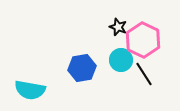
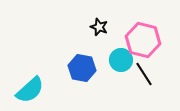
black star: moved 19 px left
pink hexagon: rotated 12 degrees counterclockwise
blue hexagon: rotated 20 degrees clockwise
cyan semicircle: rotated 52 degrees counterclockwise
